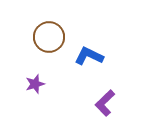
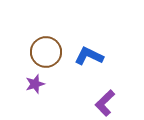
brown circle: moved 3 px left, 15 px down
